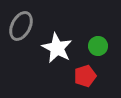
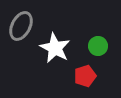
white star: moved 2 px left
